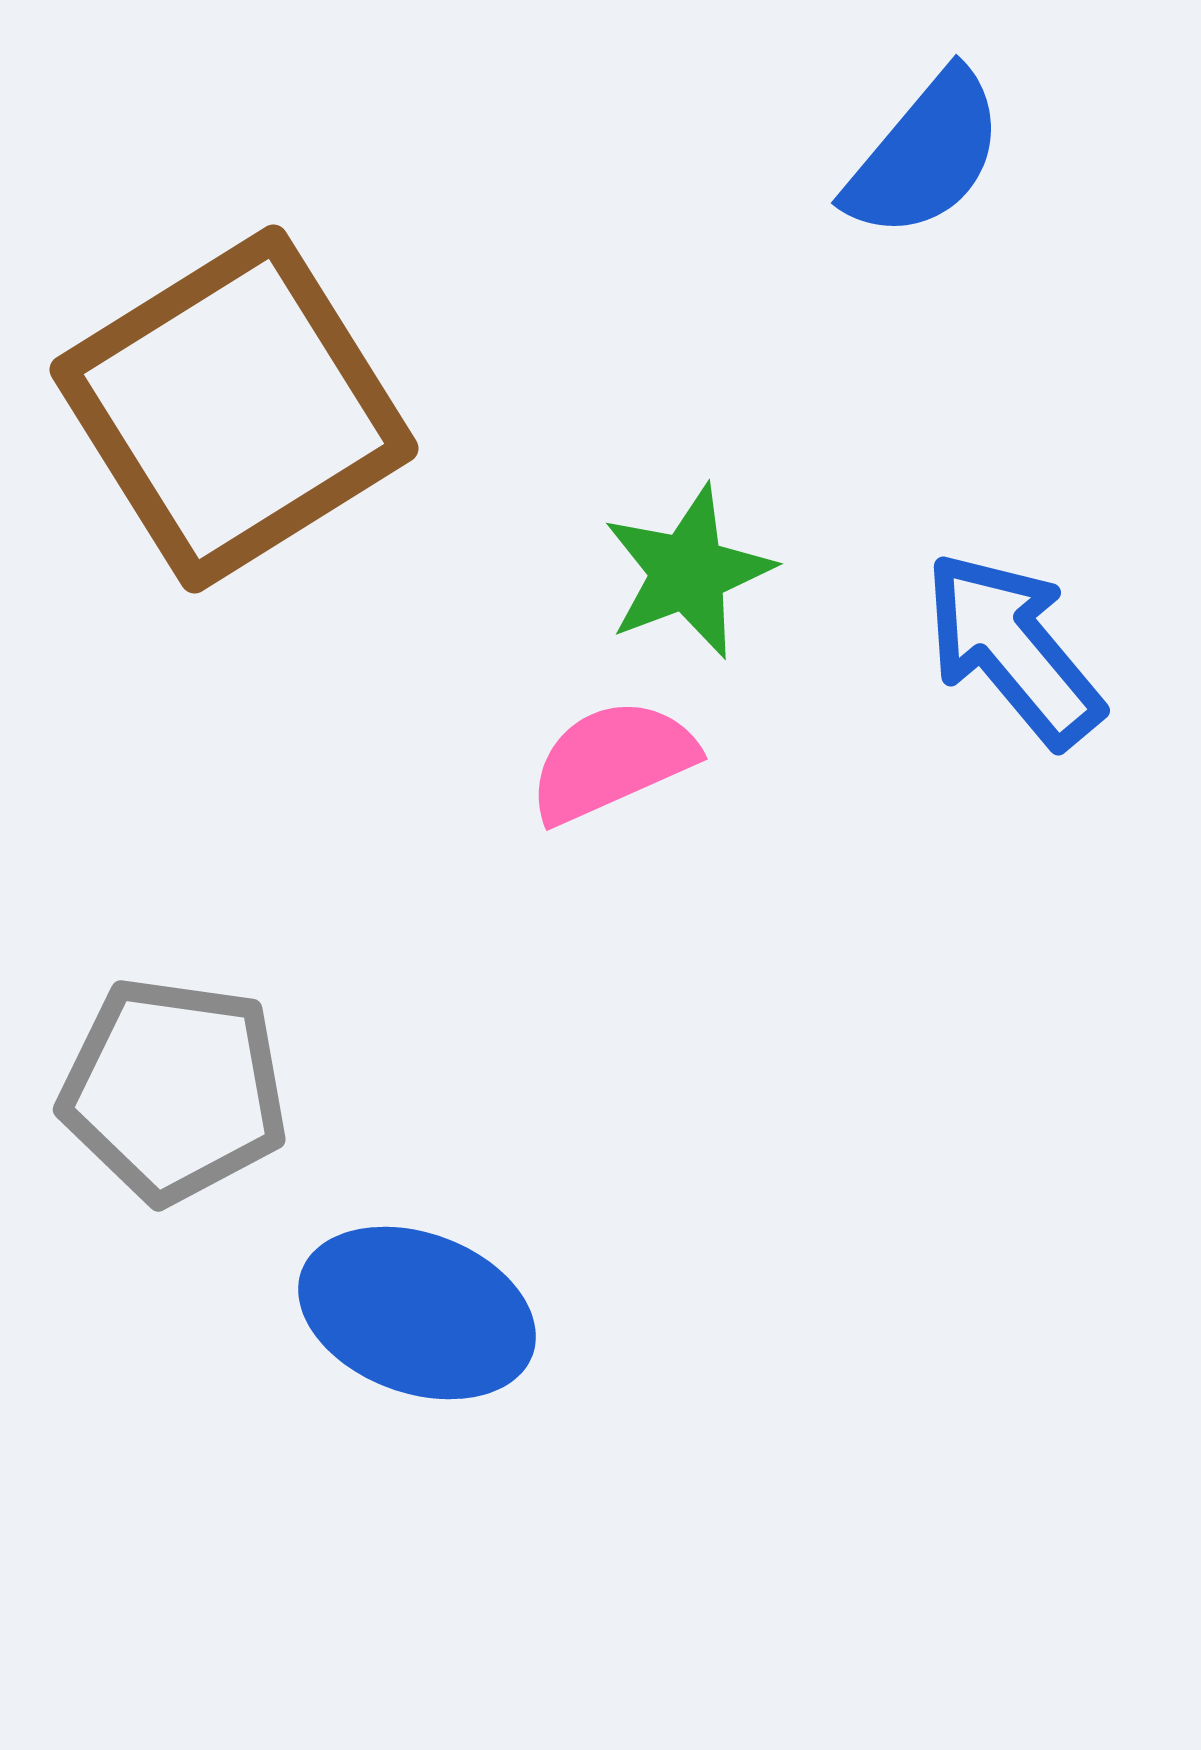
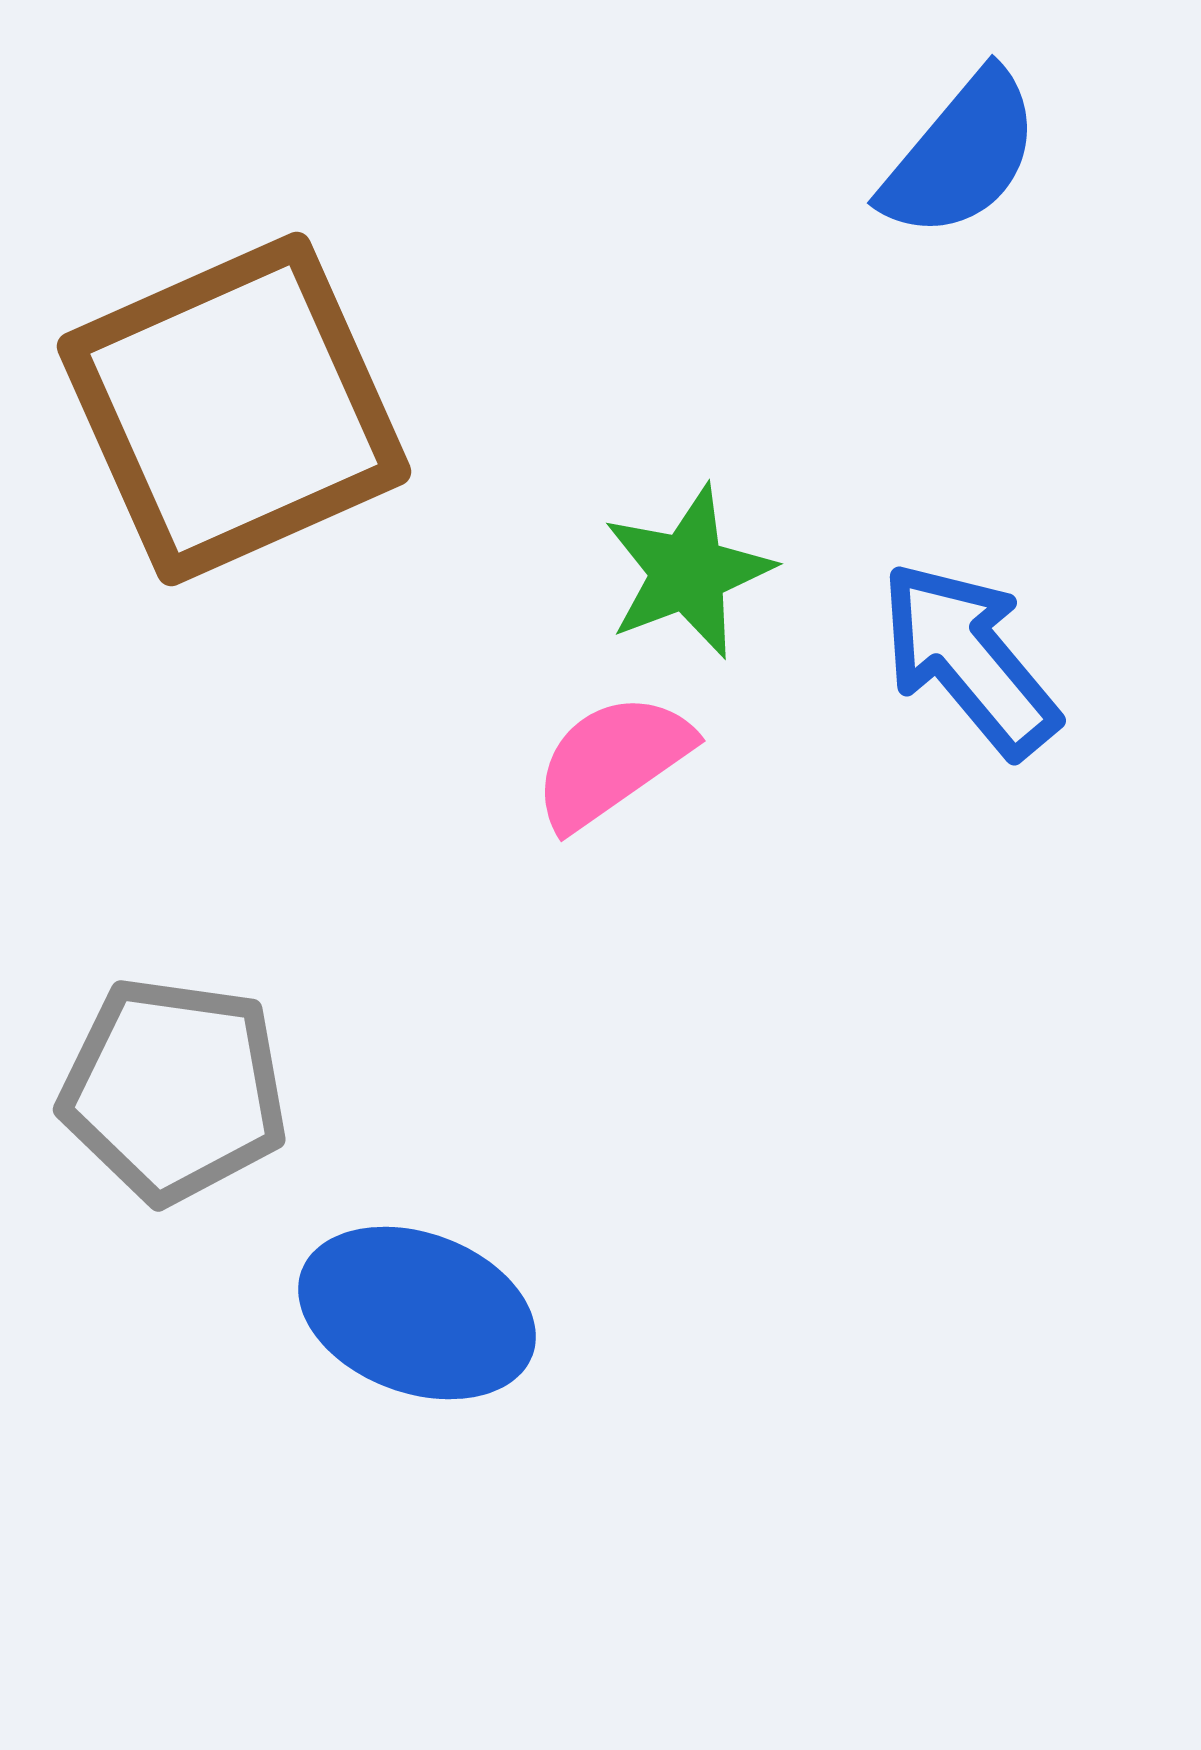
blue semicircle: moved 36 px right
brown square: rotated 8 degrees clockwise
blue arrow: moved 44 px left, 10 px down
pink semicircle: rotated 11 degrees counterclockwise
